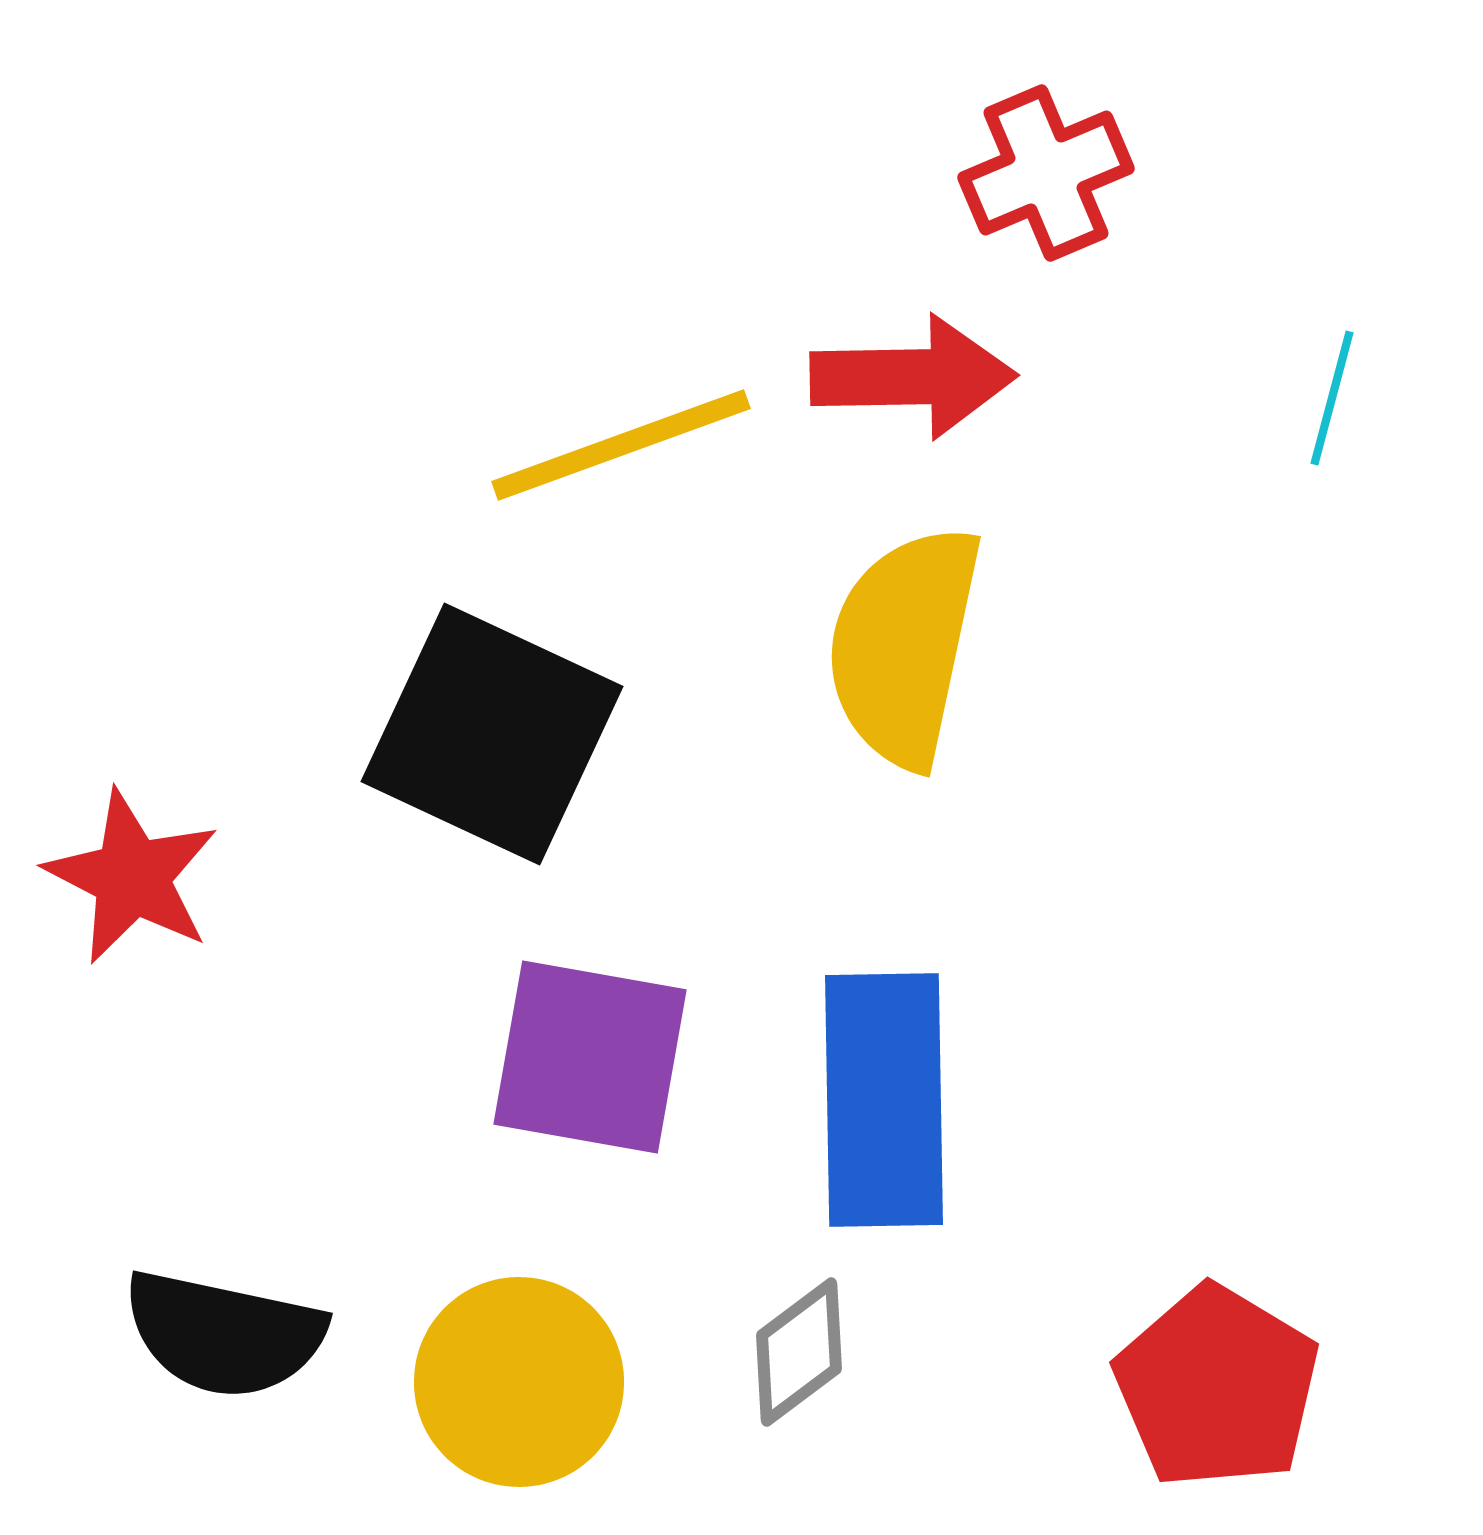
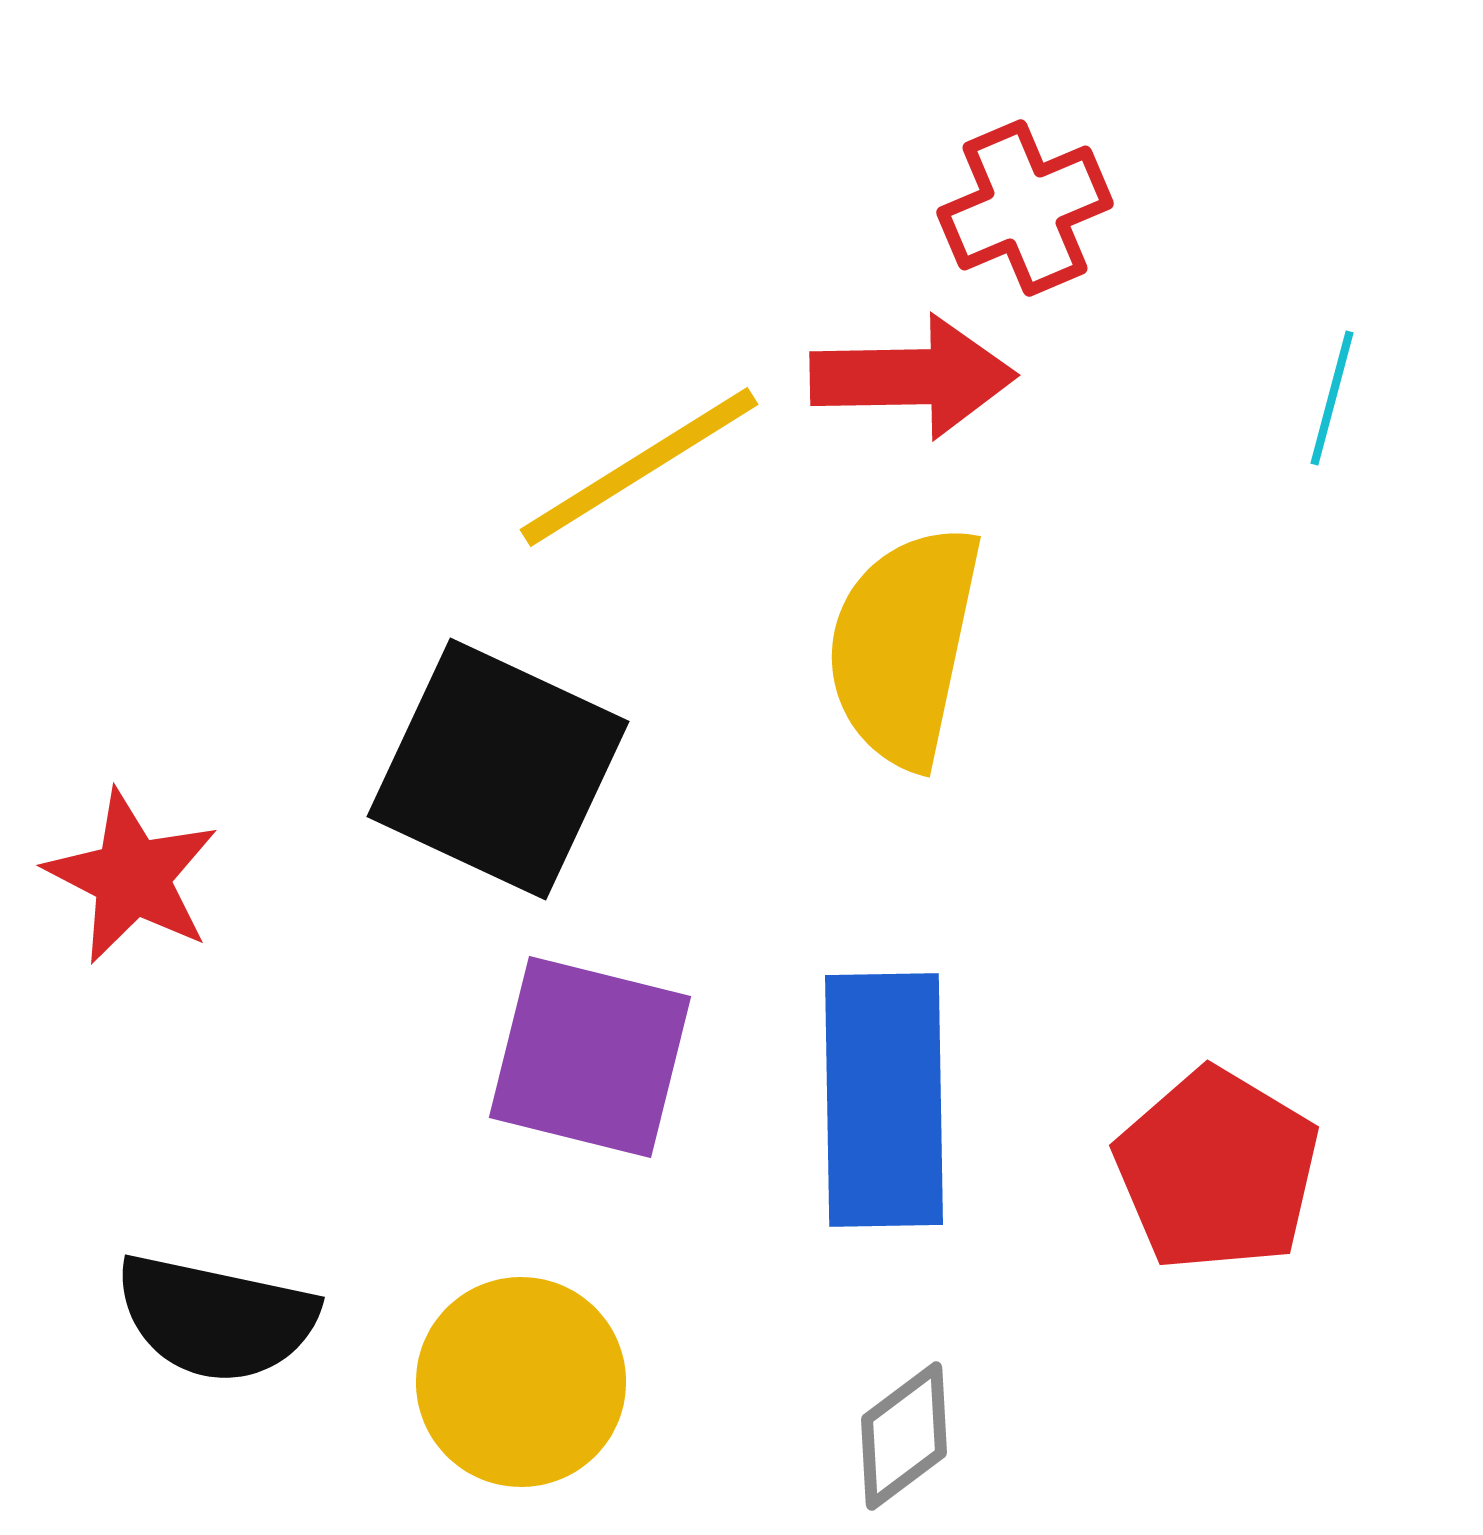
red cross: moved 21 px left, 35 px down
yellow line: moved 18 px right, 22 px down; rotated 12 degrees counterclockwise
black square: moved 6 px right, 35 px down
purple square: rotated 4 degrees clockwise
black semicircle: moved 8 px left, 16 px up
gray diamond: moved 105 px right, 84 px down
yellow circle: moved 2 px right
red pentagon: moved 217 px up
